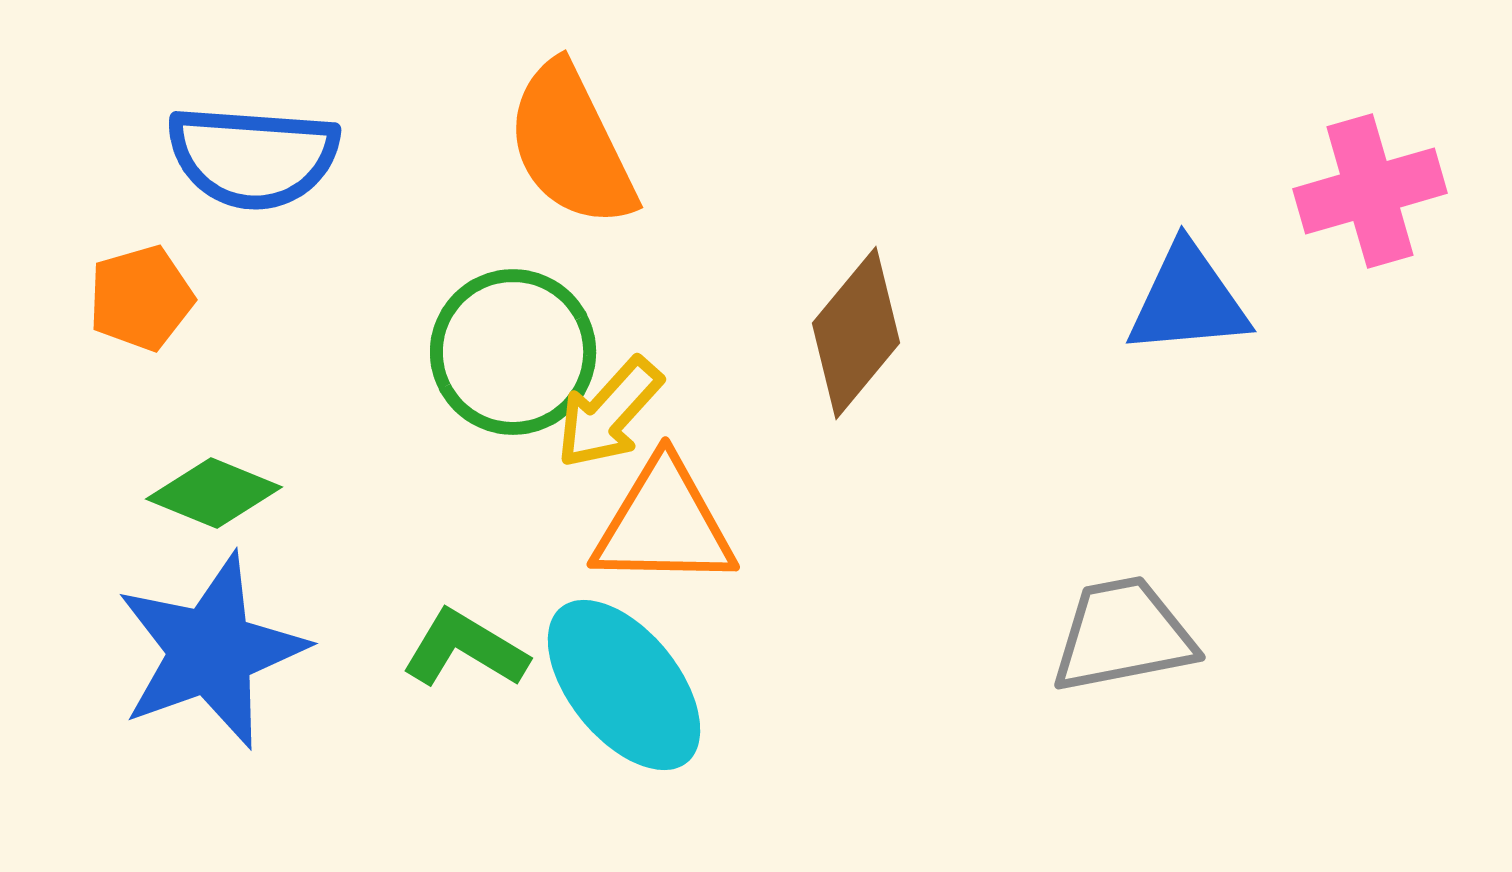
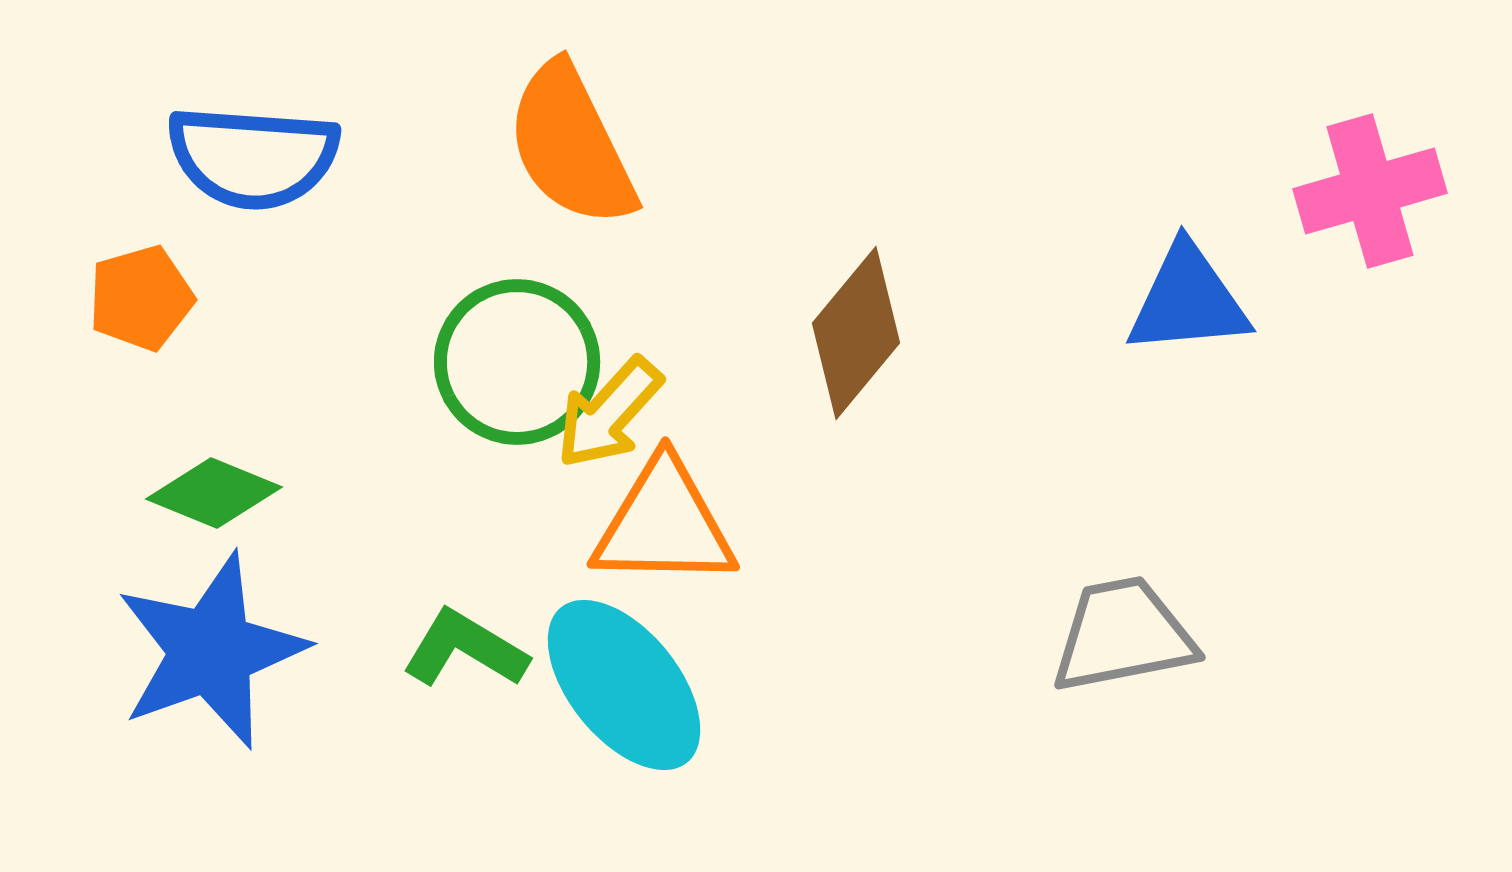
green circle: moved 4 px right, 10 px down
